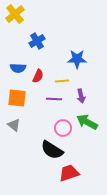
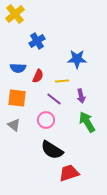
purple line: rotated 35 degrees clockwise
green arrow: rotated 30 degrees clockwise
pink circle: moved 17 px left, 8 px up
